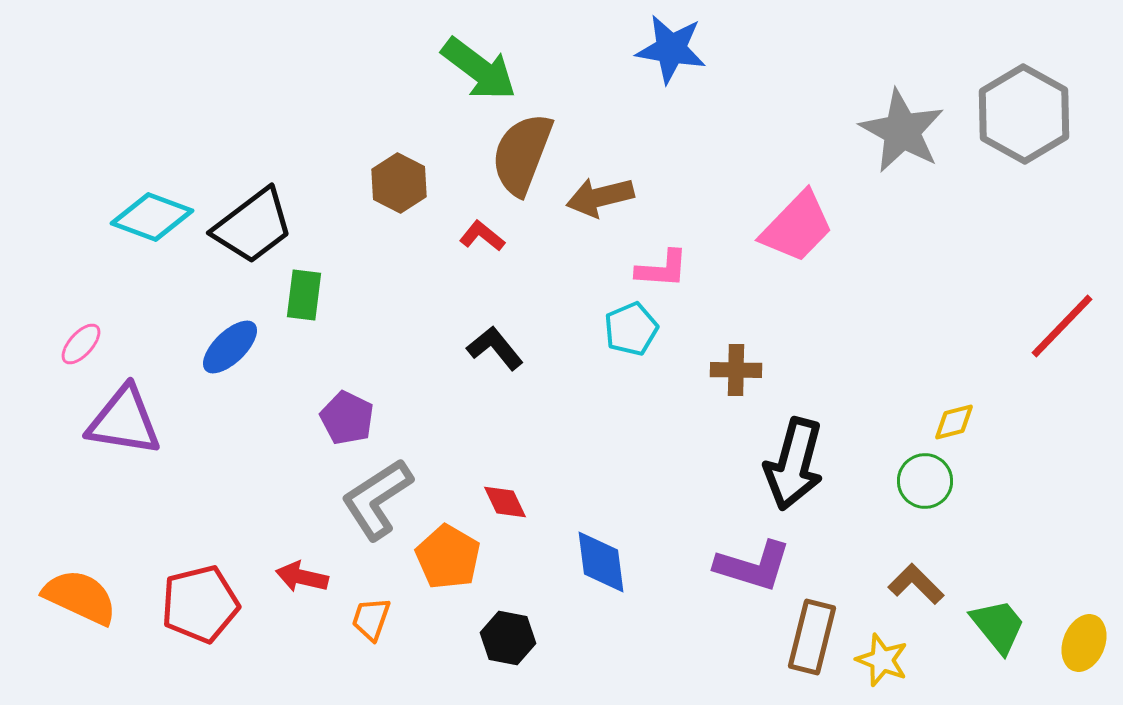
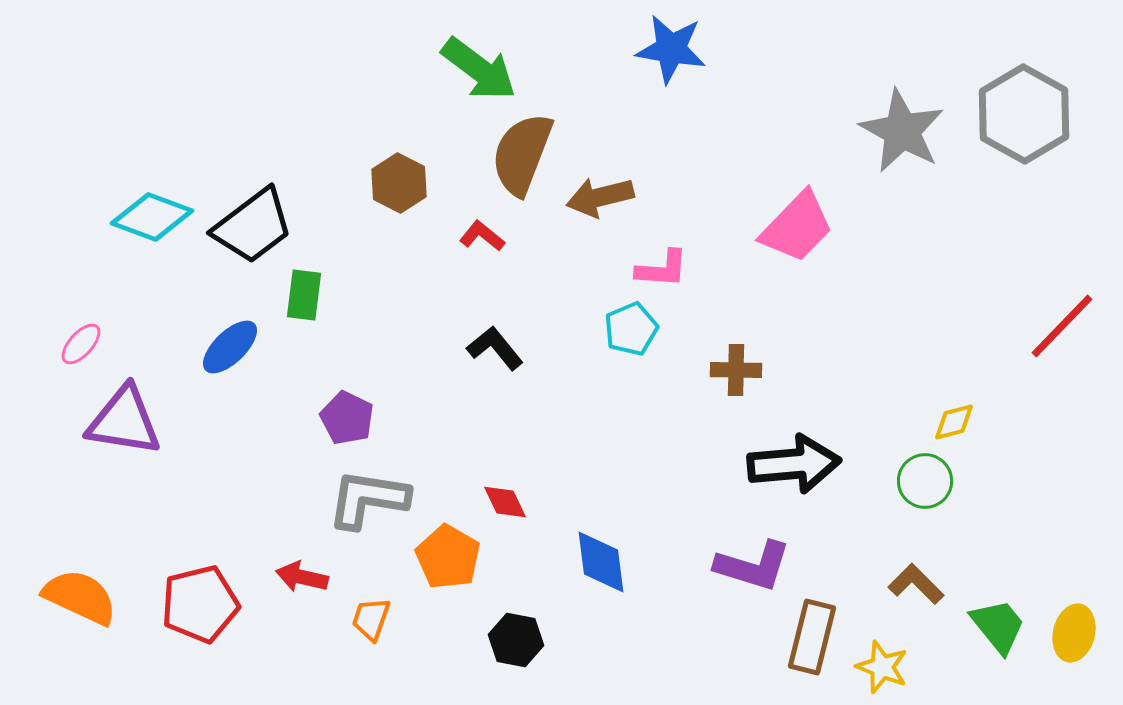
black arrow: rotated 110 degrees counterclockwise
gray L-shape: moved 9 px left; rotated 42 degrees clockwise
black hexagon: moved 8 px right, 2 px down
yellow ellipse: moved 10 px left, 10 px up; rotated 8 degrees counterclockwise
yellow star: moved 7 px down
